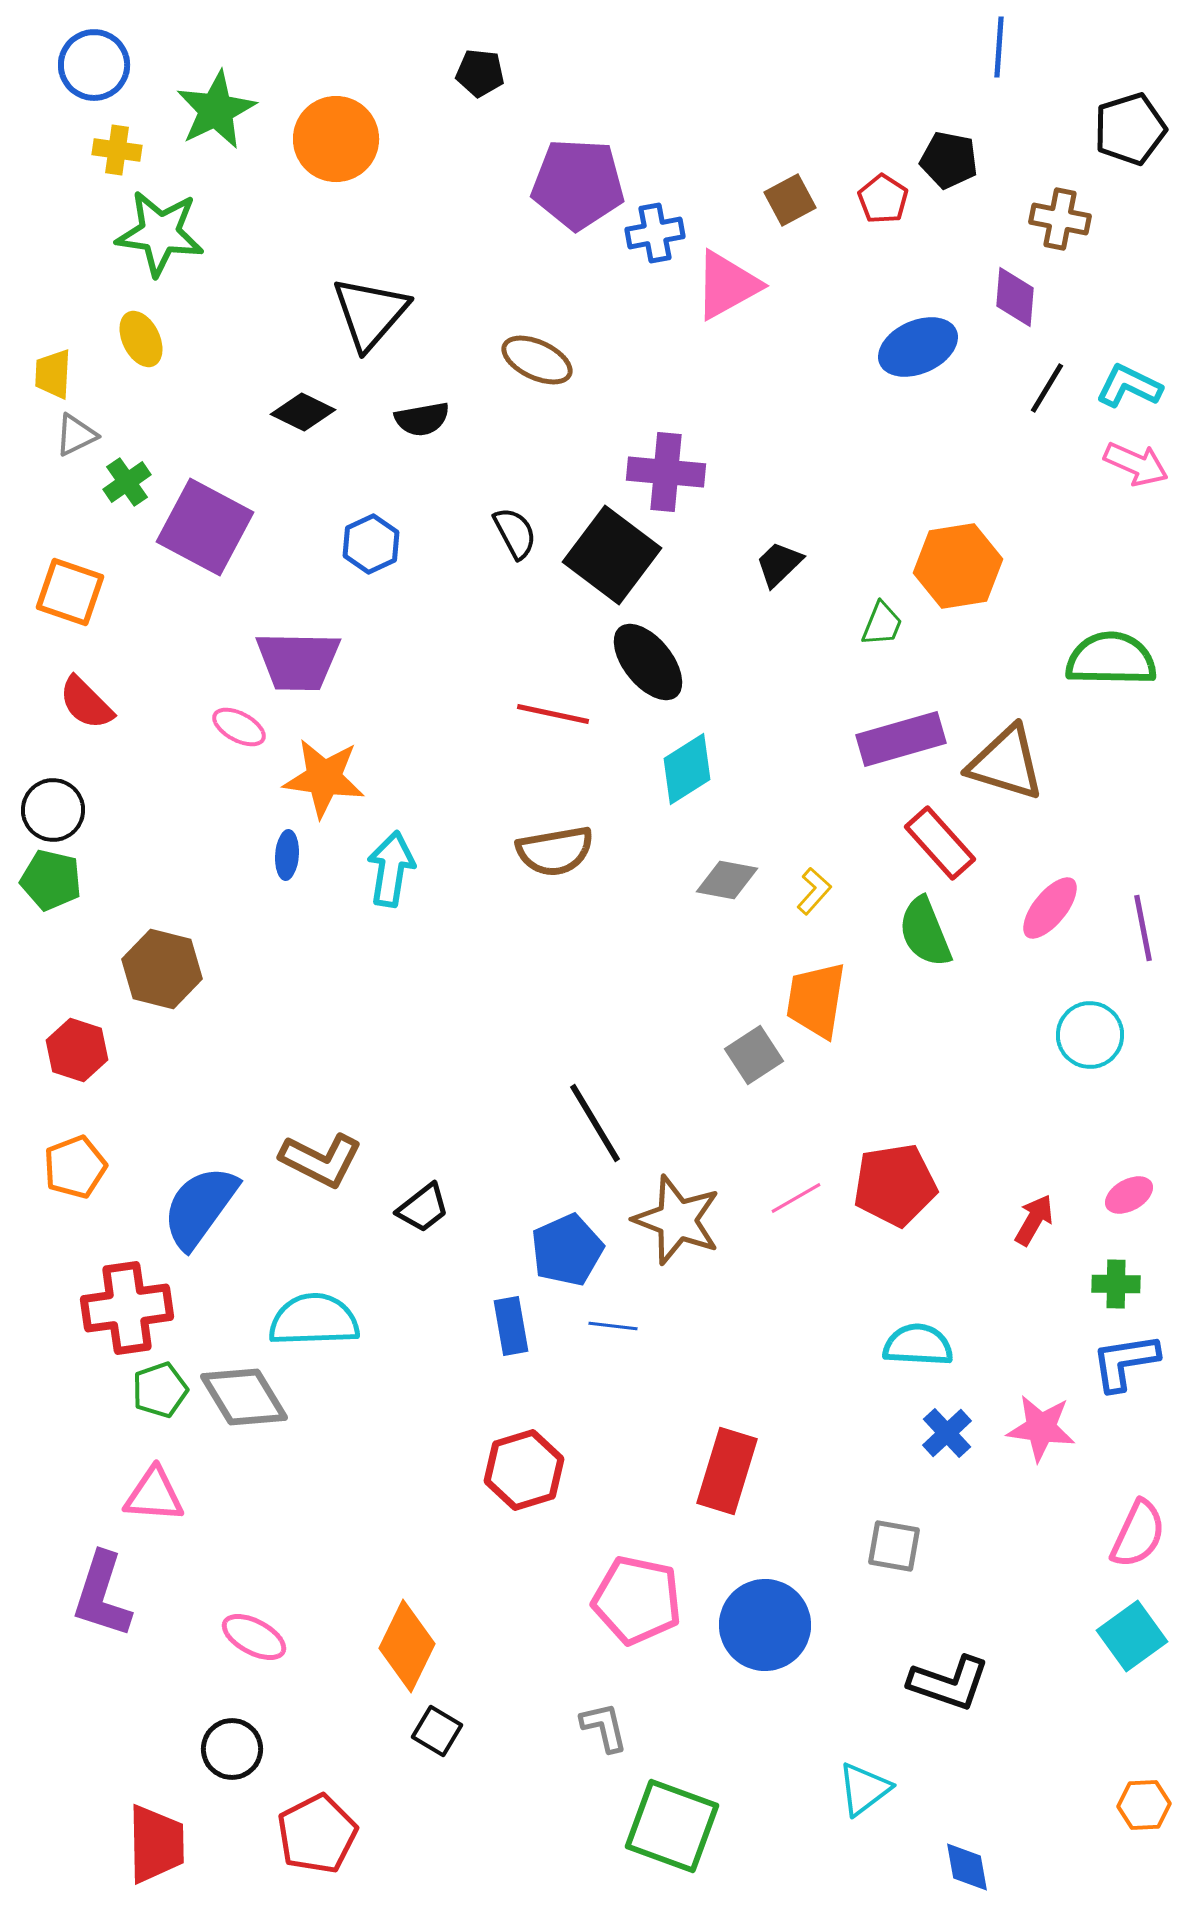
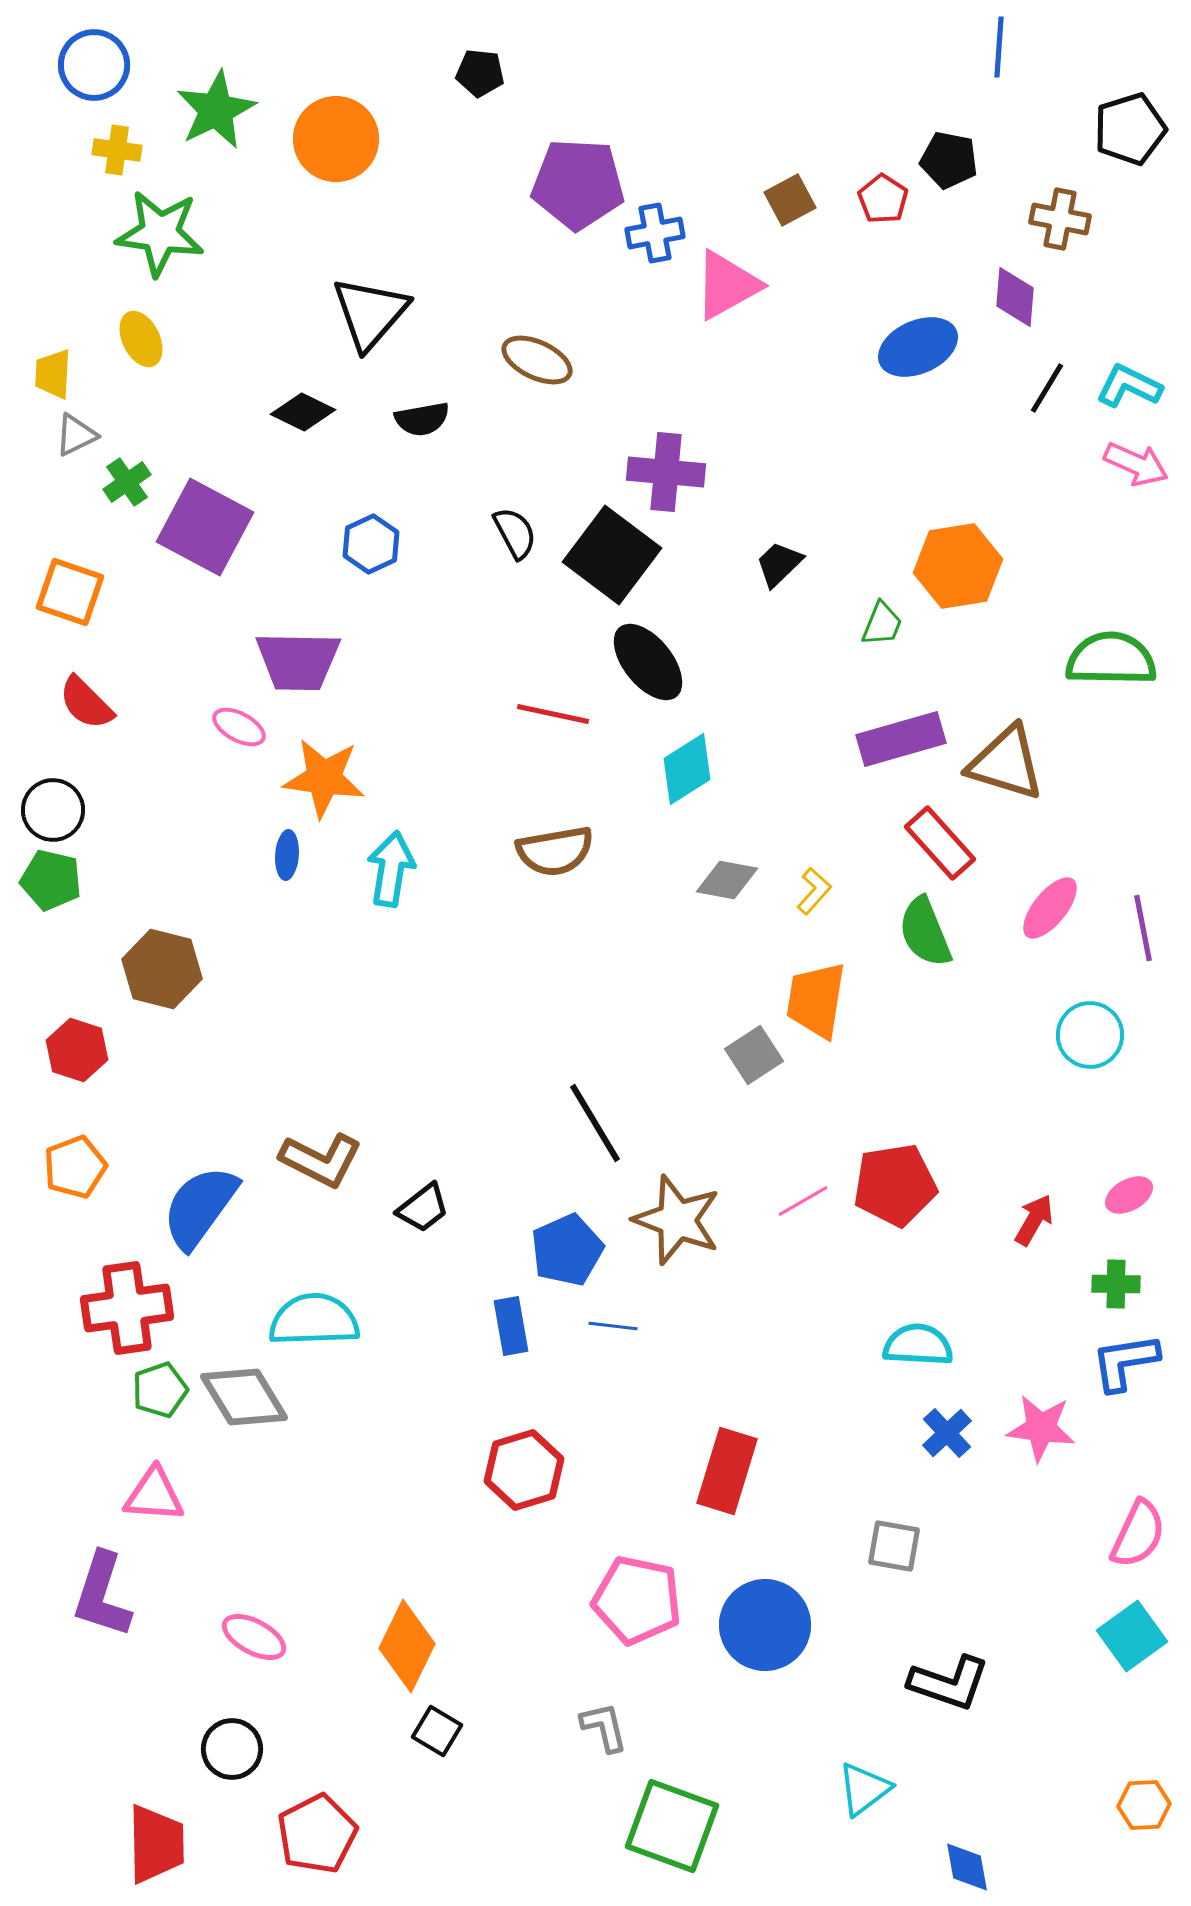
pink line at (796, 1198): moved 7 px right, 3 px down
